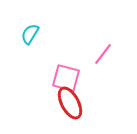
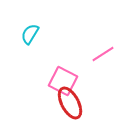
pink line: rotated 20 degrees clockwise
pink square: moved 3 px left, 3 px down; rotated 12 degrees clockwise
